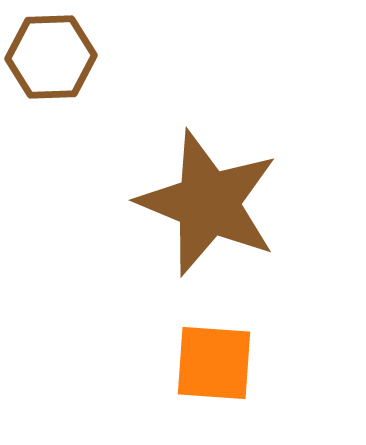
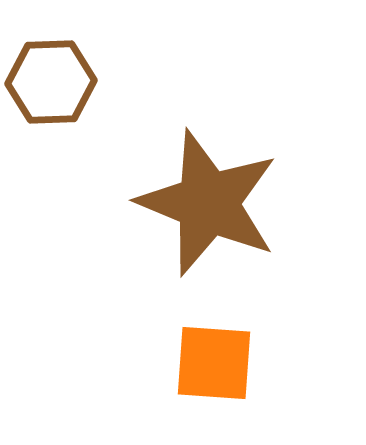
brown hexagon: moved 25 px down
